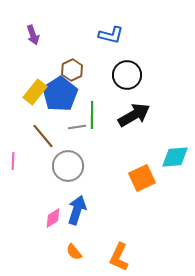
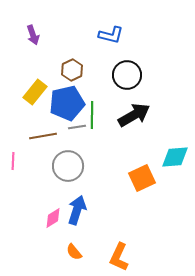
blue pentagon: moved 7 px right, 9 px down; rotated 20 degrees clockwise
brown line: rotated 60 degrees counterclockwise
